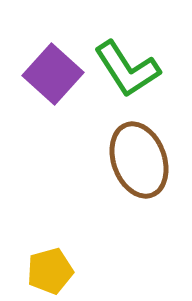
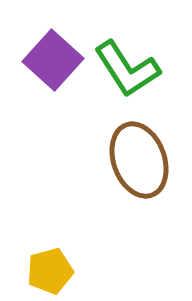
purple square: moved 14 px up
